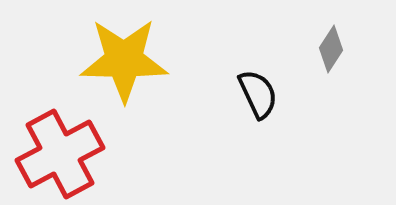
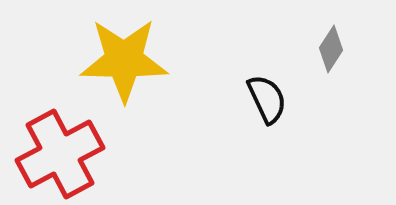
black semicircle: moved 9 px right, 5 px down
